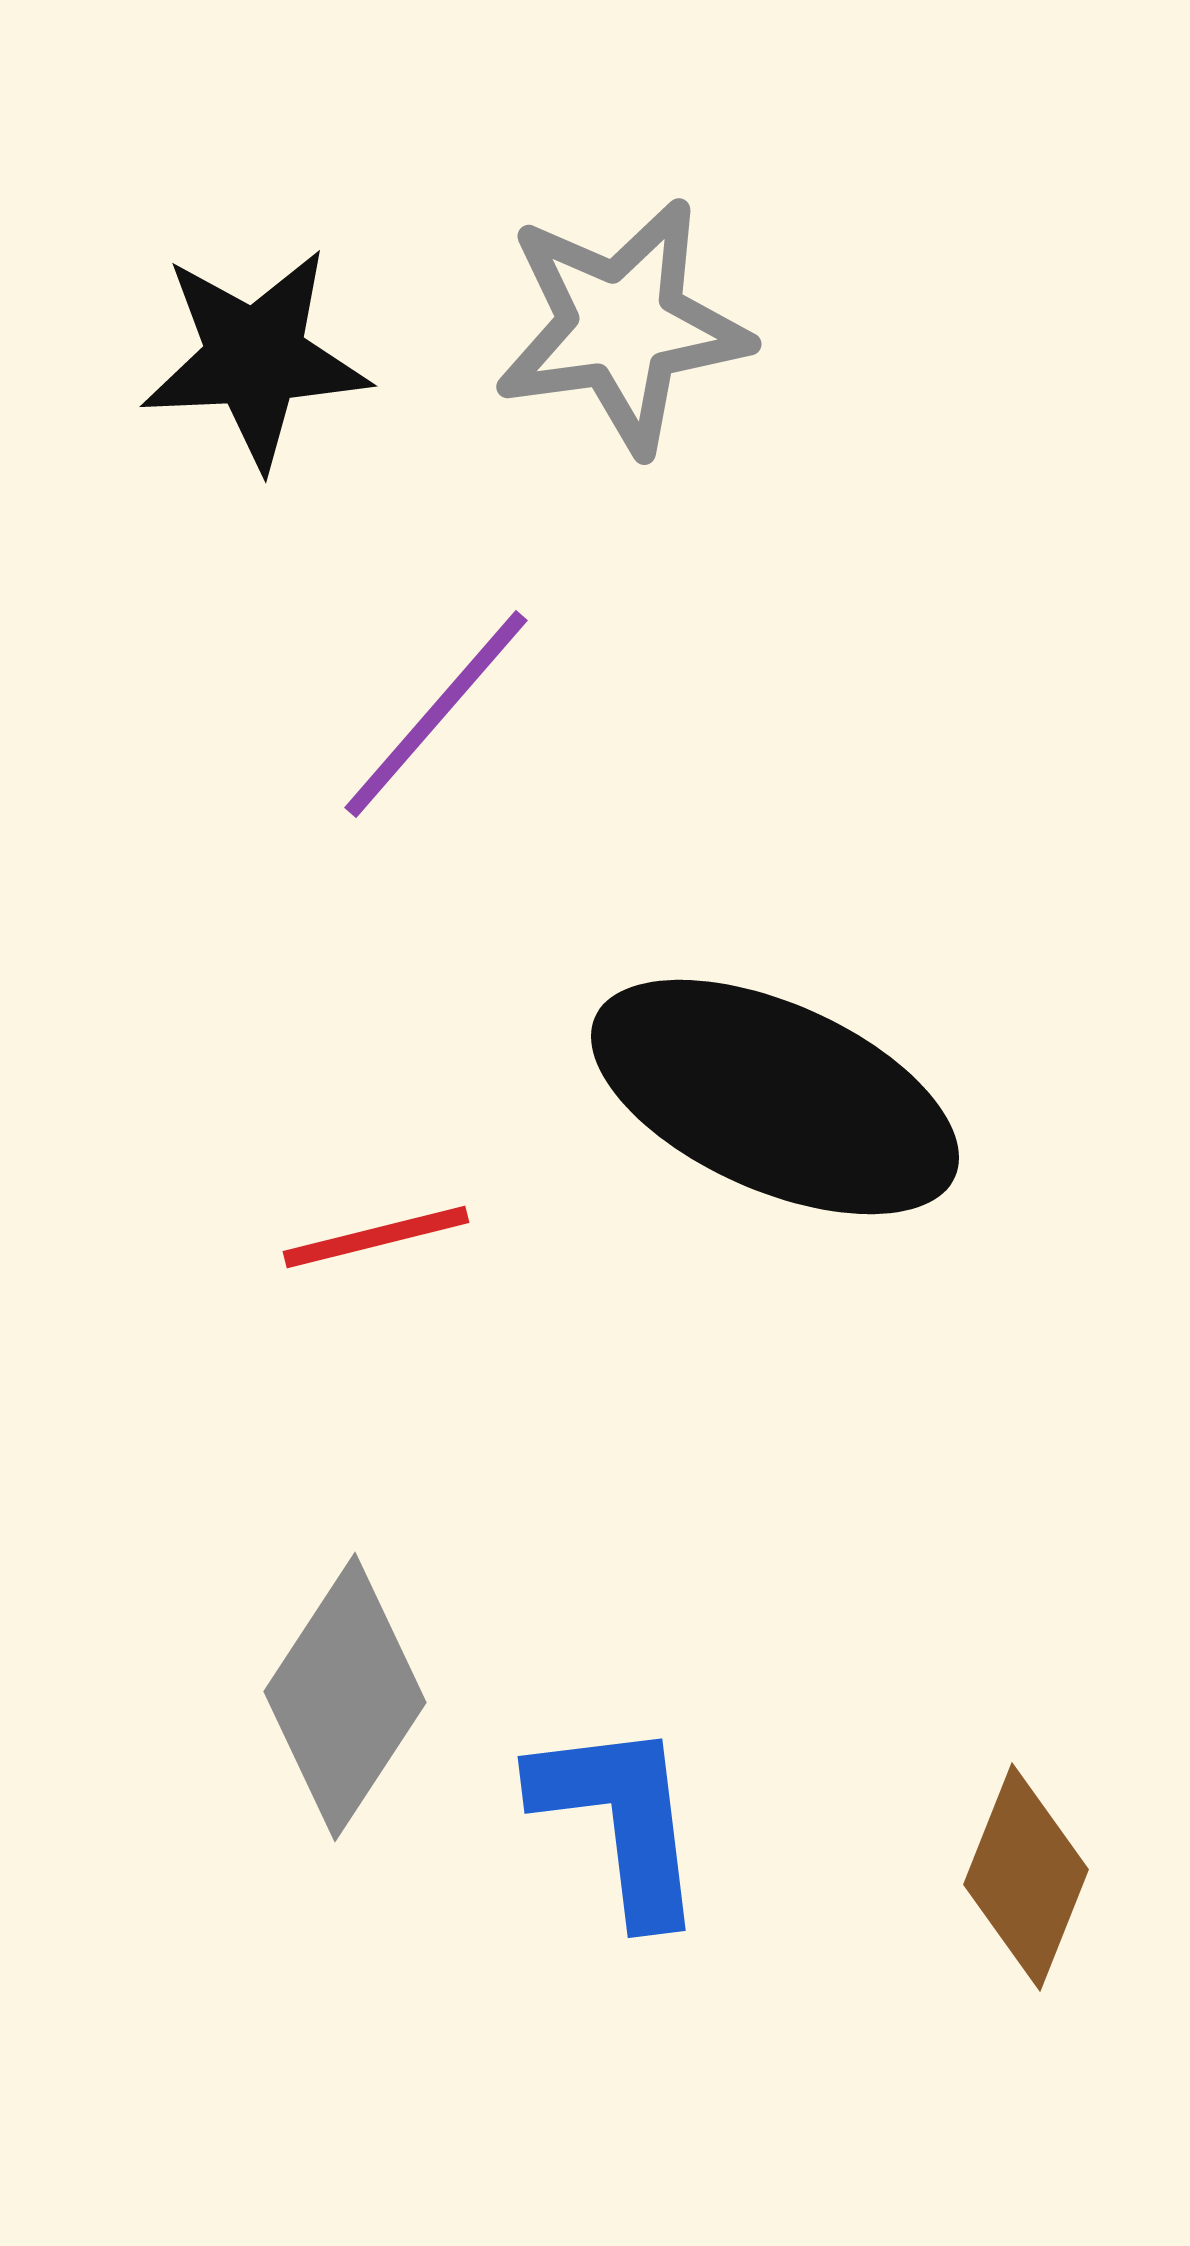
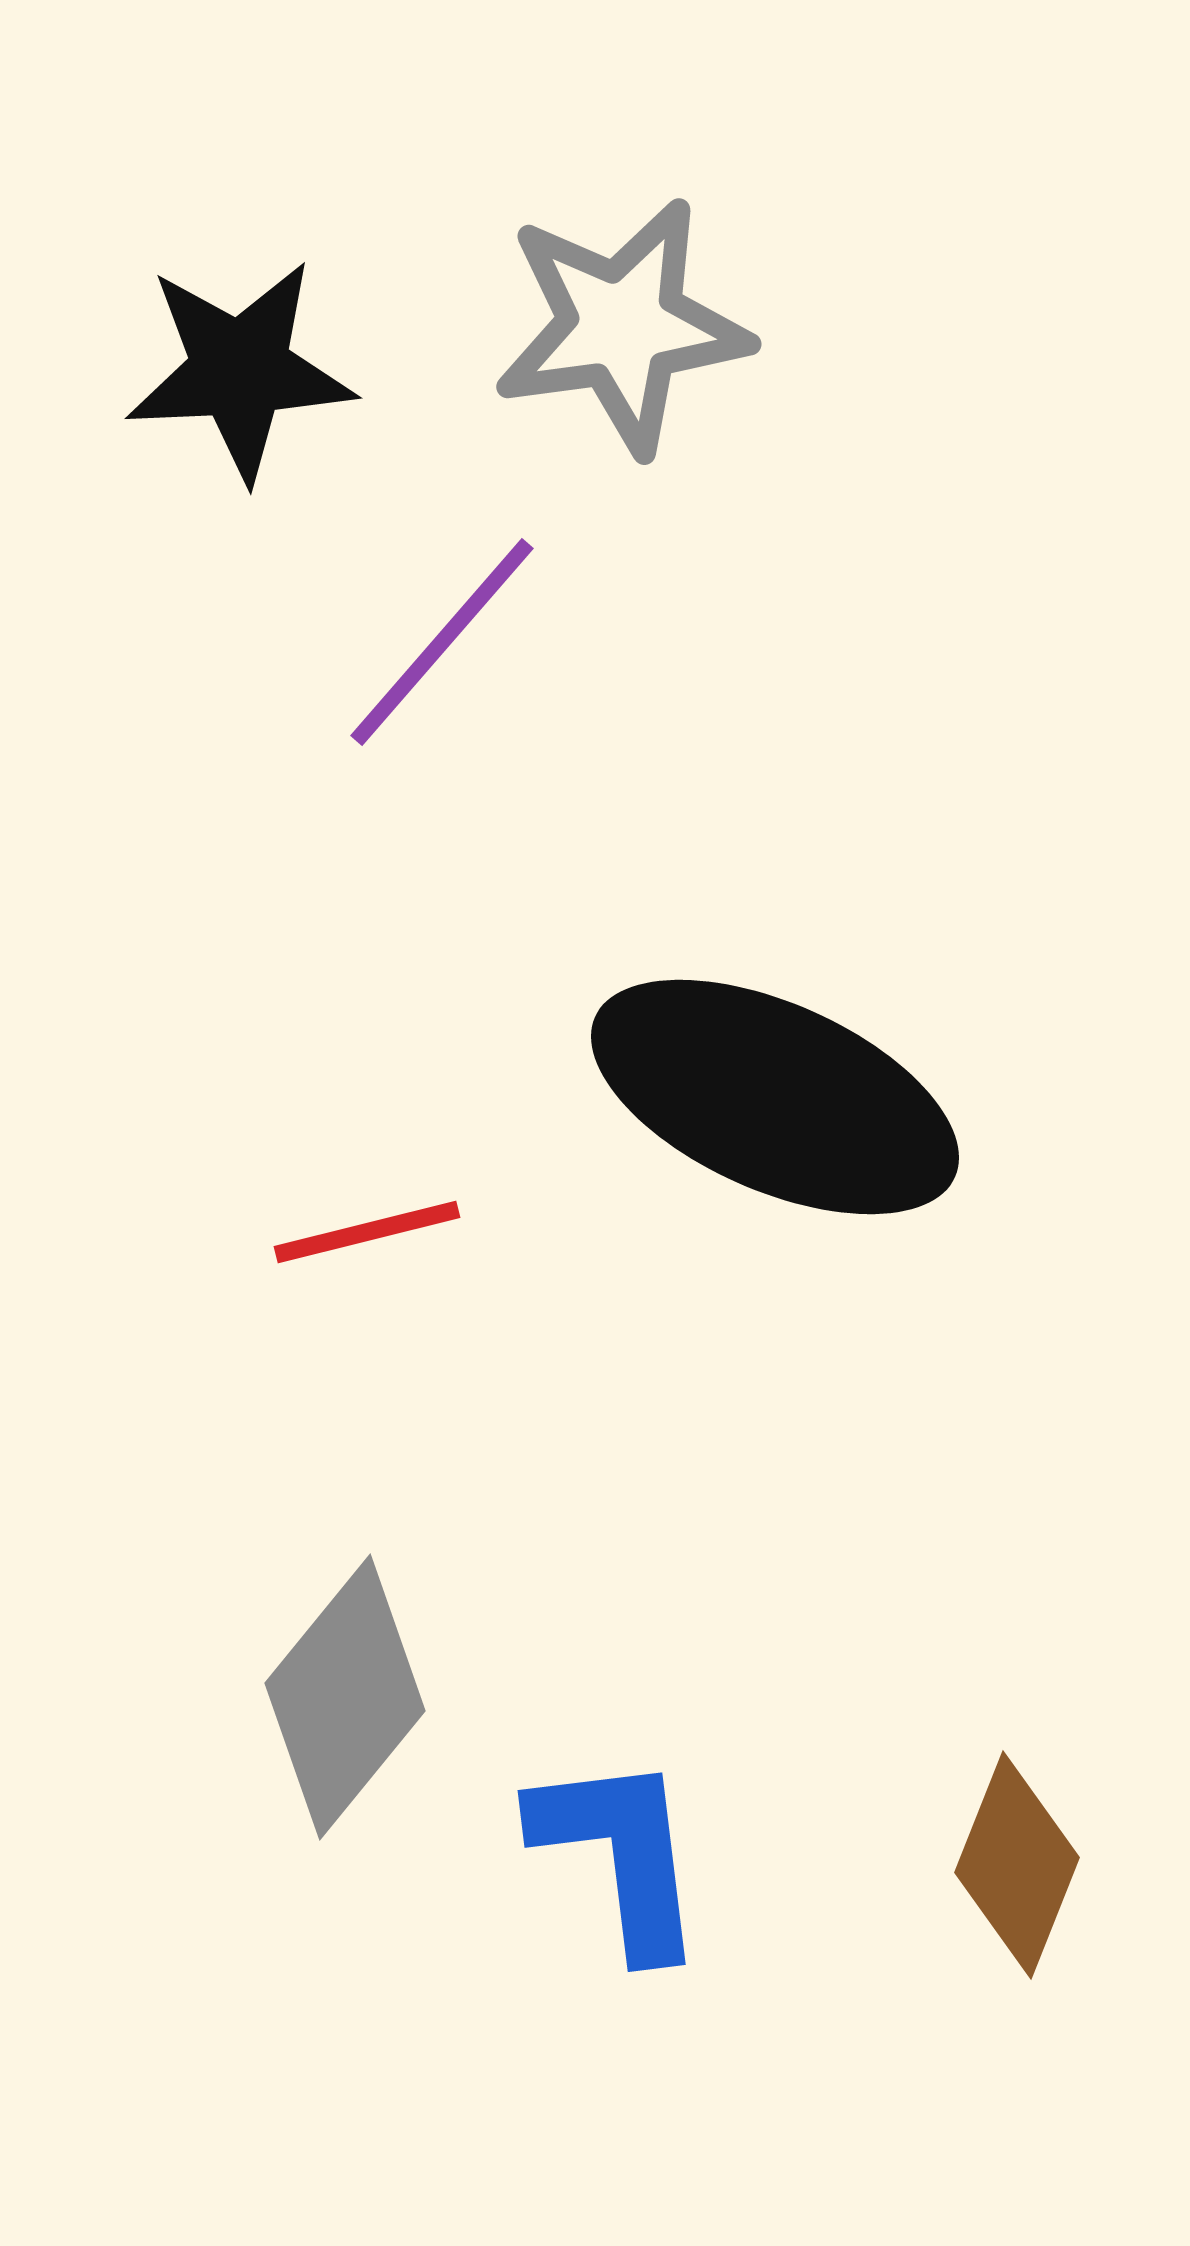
black star: moved 15 px left, 12 px down
purple line: moved 6 px right, 72 px up
red line: moved 9 px left, 5 px up
gray diamond: rotated 6 degrees clockwise
blue L-shape: moved 34 px down
brown diamond: moved 9 px left, 12 px up
